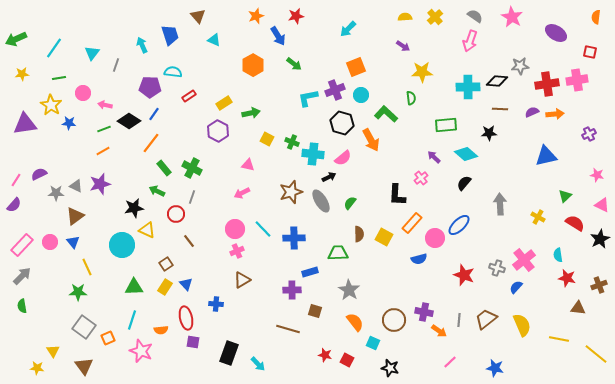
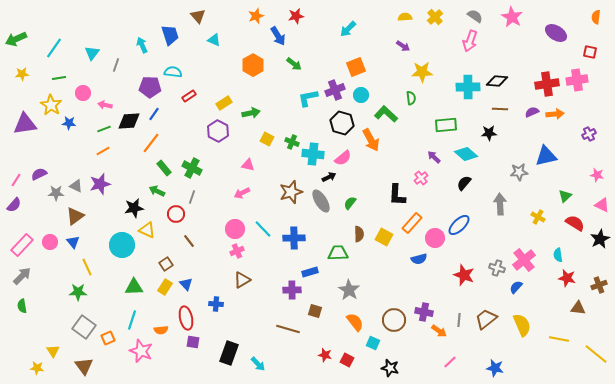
gray star at (520, 66): moved 1 px left, 106 px down
black diamond at (129, 121): rotated 35 degrees counterclockwise
